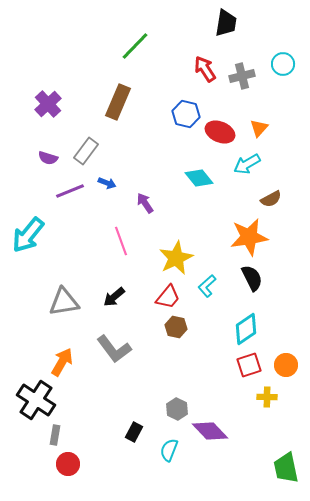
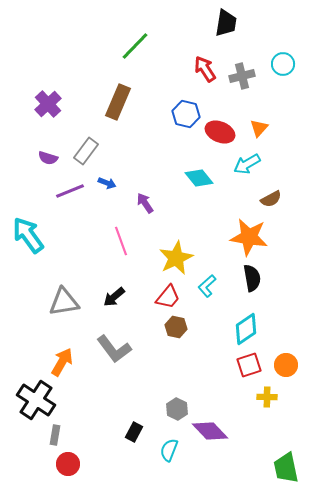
cyan arrow at (28, 235): rotated 105 degrees clockwise
orange star at (249, 237): rotated 18 degrees clockwise
black semicircle at (252, 278): rotated 16 degrees clockwise
